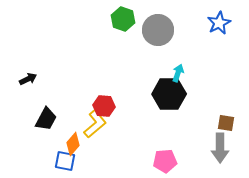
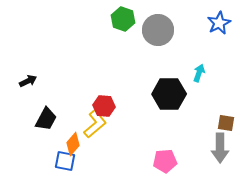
cyan arrow: moved 21 px right
black arrow: moved 2 px down
